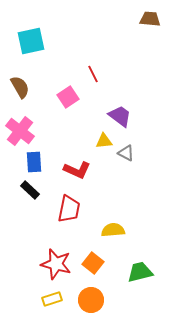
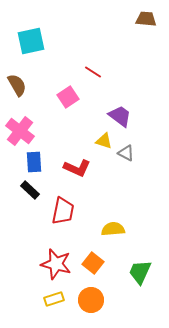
brown trapezoid: moved 4 px left
red line: moved 2 px up; rotated 30 degrees counterclockwise
brown semicircle: moved 3 px left, 2 px up
yellow triangle: rotated 24 degrees clockwise
red L-shape: moved 2 px up
red trapezoid: moved 6 px left, 2 px down
yellow semicircle: moved 1 px up
green trapezoid: rotated 52 degrees counterclockwise
yellow rectangle: moved 2 px right
